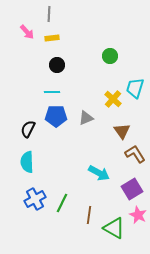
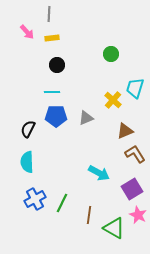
green circle: moved 1 px right, 2 px up
yellow cross: moved 1 px down
brown triangle: moved 3 px right; rotated 42 degrees clockwise
